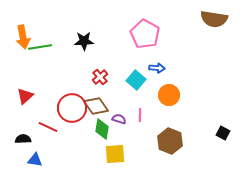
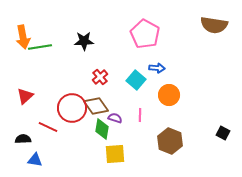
brown semicircle: moved 6 px down
purple semicircle: moved 4 px left, 1 px up
